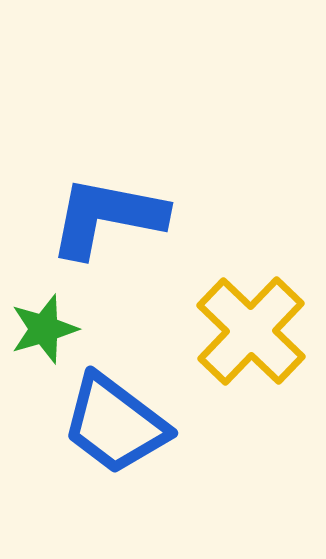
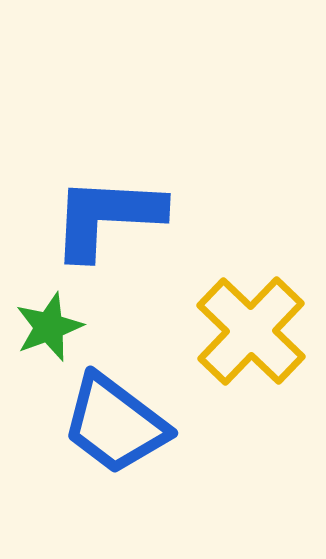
blue L-shape: rotated 8 degrees counterclockwise
green star: moved 5 px right, 2 px up; rotated 4 degrees counterclockwise
